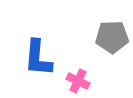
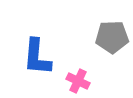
blue L-shape: moved 1 px left, 1 px up
